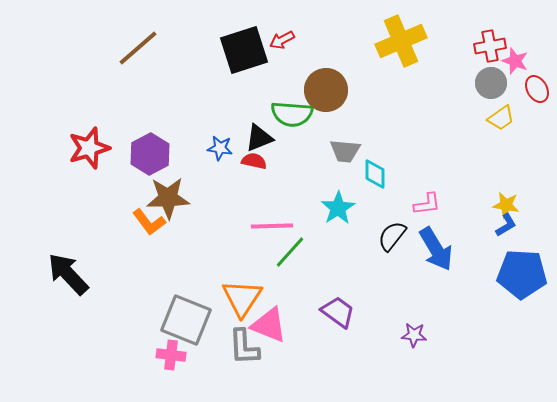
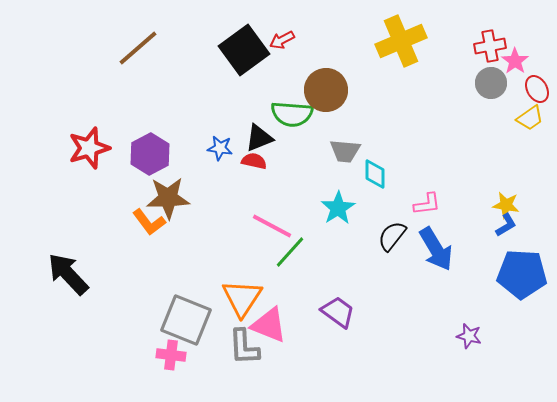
black square: rotated 18 degrees counterclockwise
pink star: rotated 16 degrees clockwise
yellow trapezoid: moved 29 px right
pink line: rotated 30 degrees clockwise
purple star: moved 55 px right, 1 px down; rotated 10 degrees clockwise
